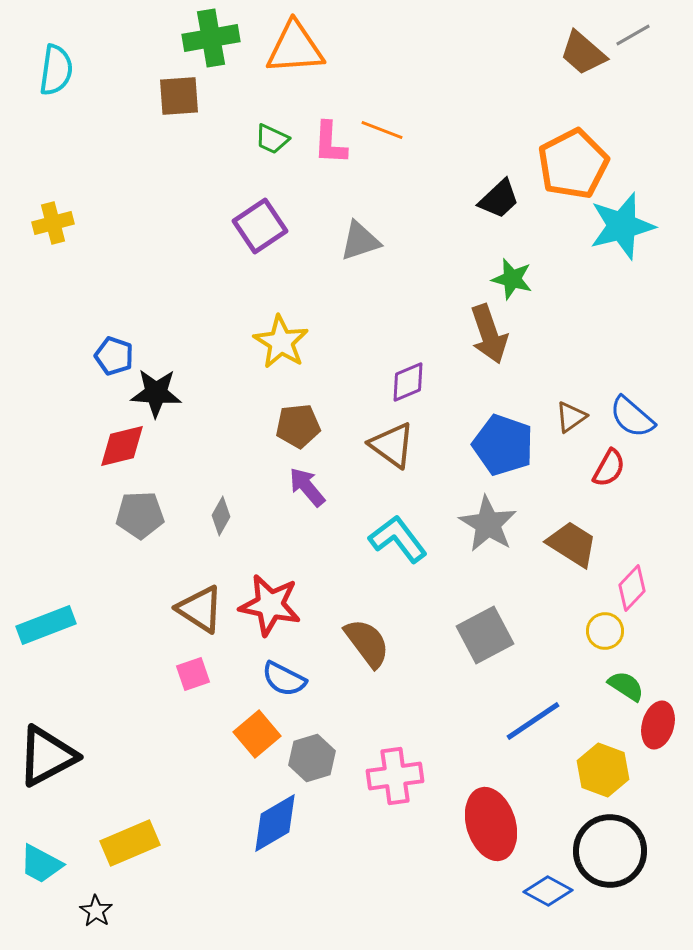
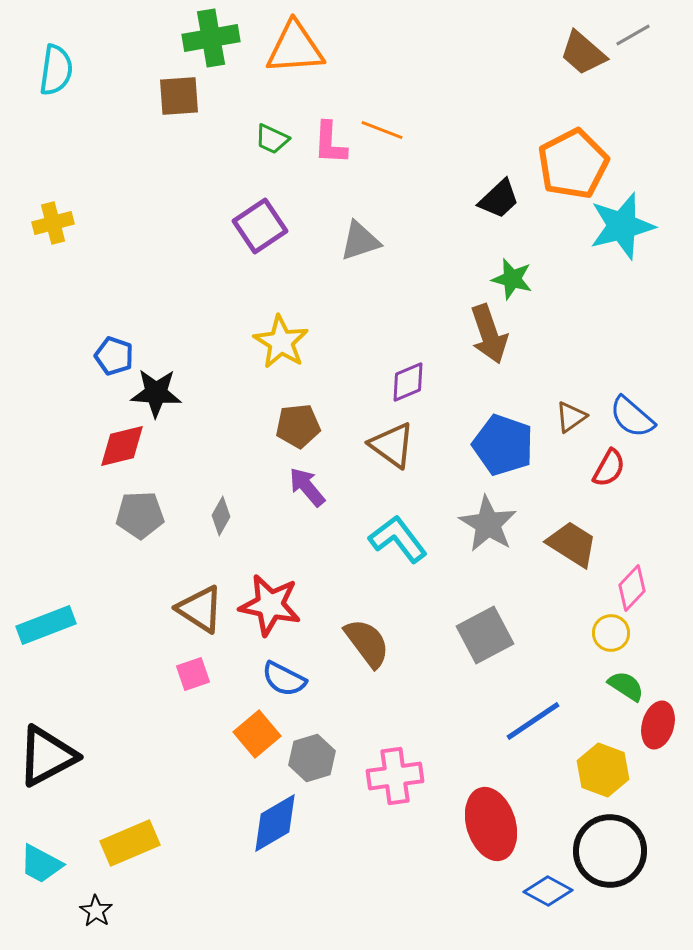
yellow circle at (605, 631): moved 6 px right, 2 px down
